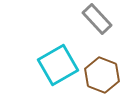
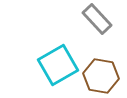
brown hexagon: moved 1 px left, 1 px down; rotated 12 degrees counterclockwise
